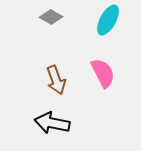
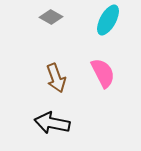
brown arrow: moved 2 px up
